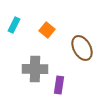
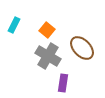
brown ellipse: rotated 15 degrees counterclockwise
gray cross: moved 13 px right, 13 px up; rotated 30 degrees clockwise
purple rectangle: moved 4 px right, 2 px up
